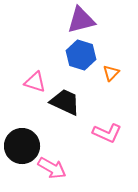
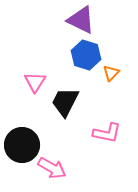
purple triangle: rotated 40 degrees clockwise
blue hexagon: moved 5 px right
pink triangle: rotated 45 degrees clockwise
black trapezoid: rotated 88 degrees counterclockwise
pink L-shape: rotated 12 degrees counterclockwise
black circle: moved 1 px up
